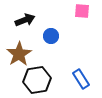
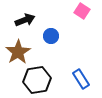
pink square: rotated 28 degrees clockwise
brown star: moved 1 px left, 2 px up
